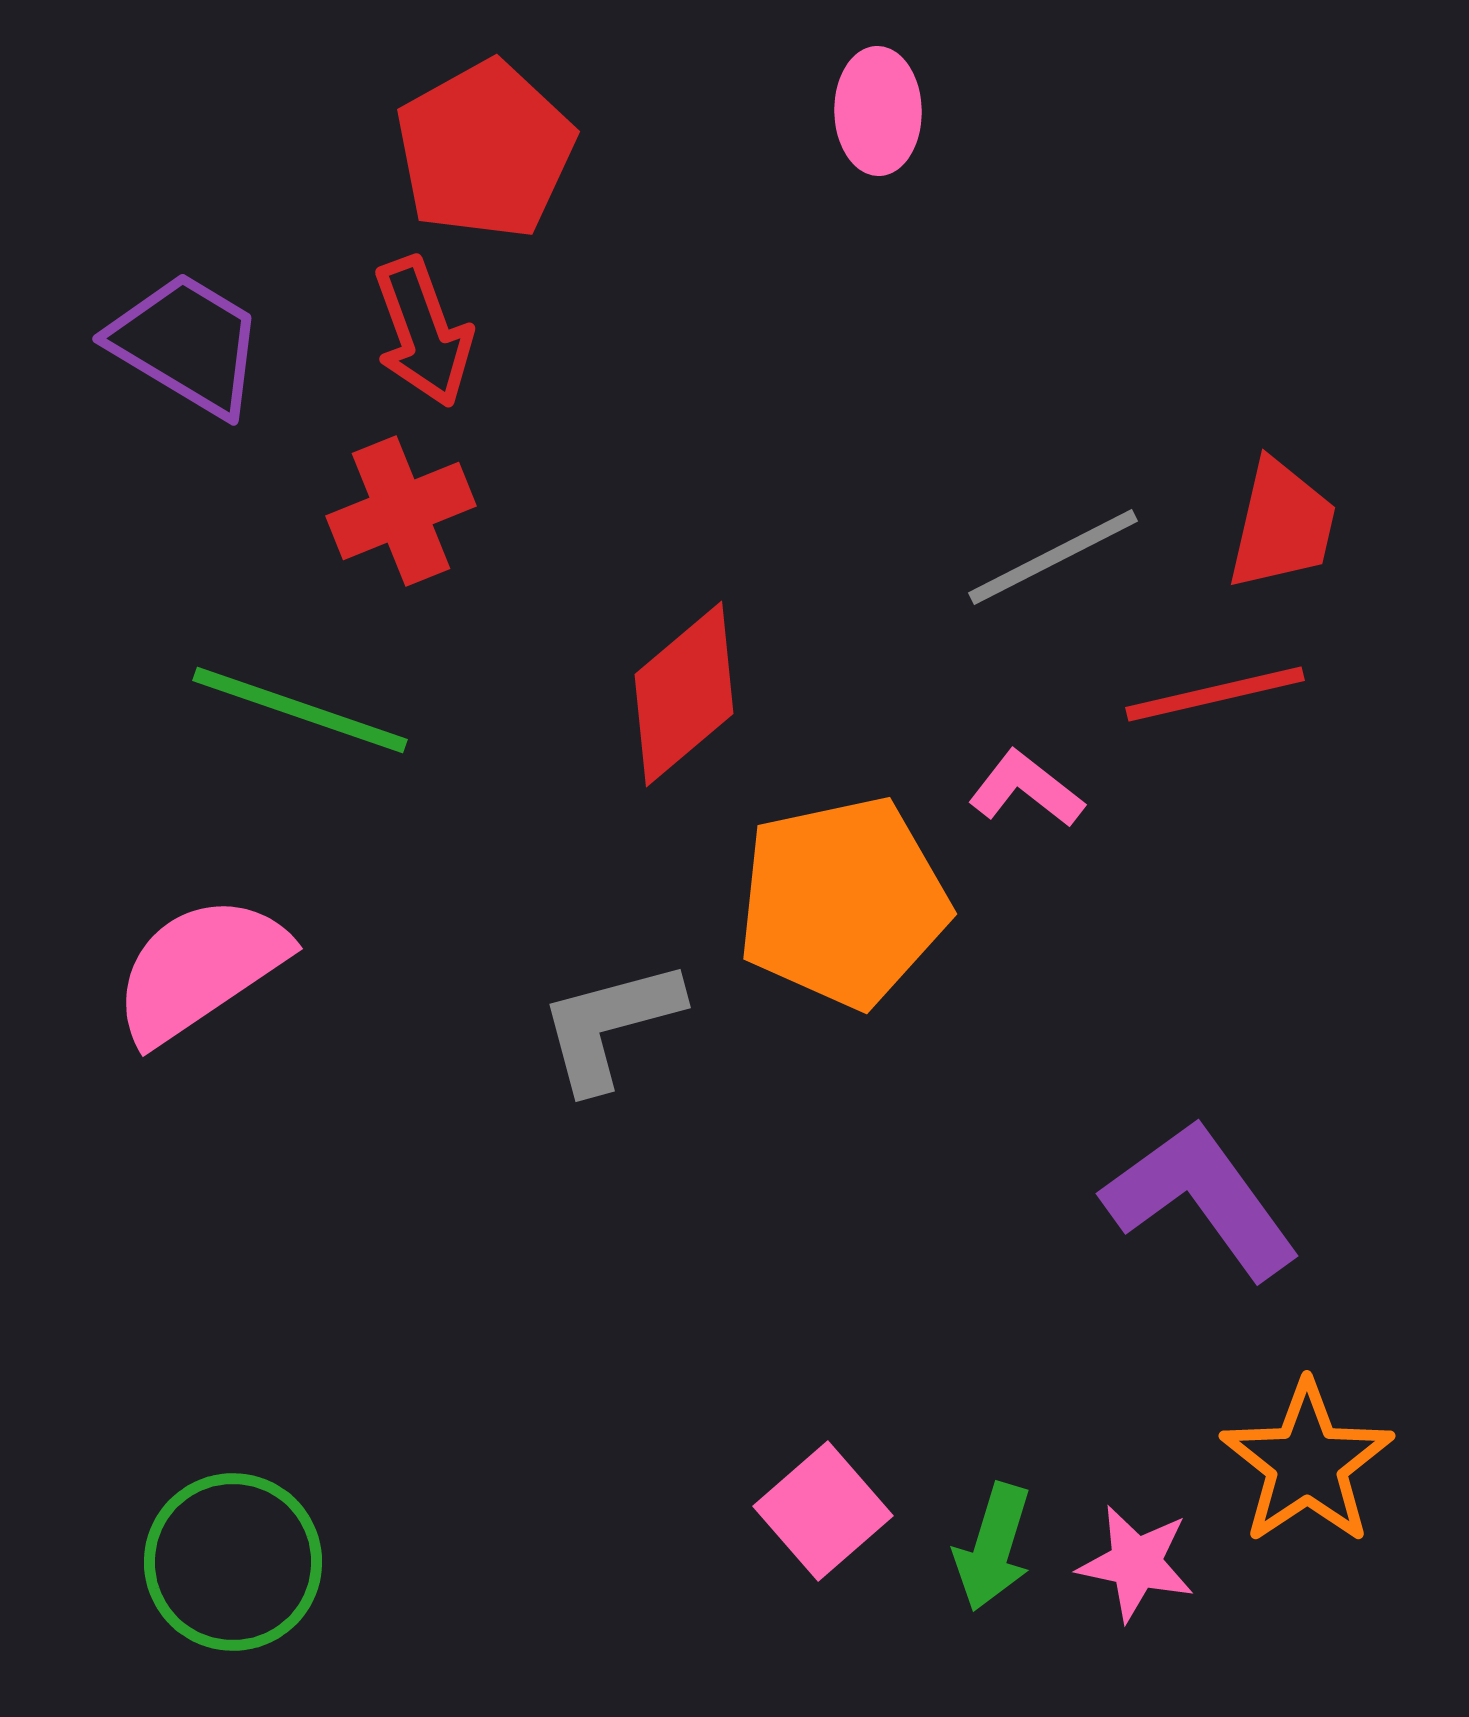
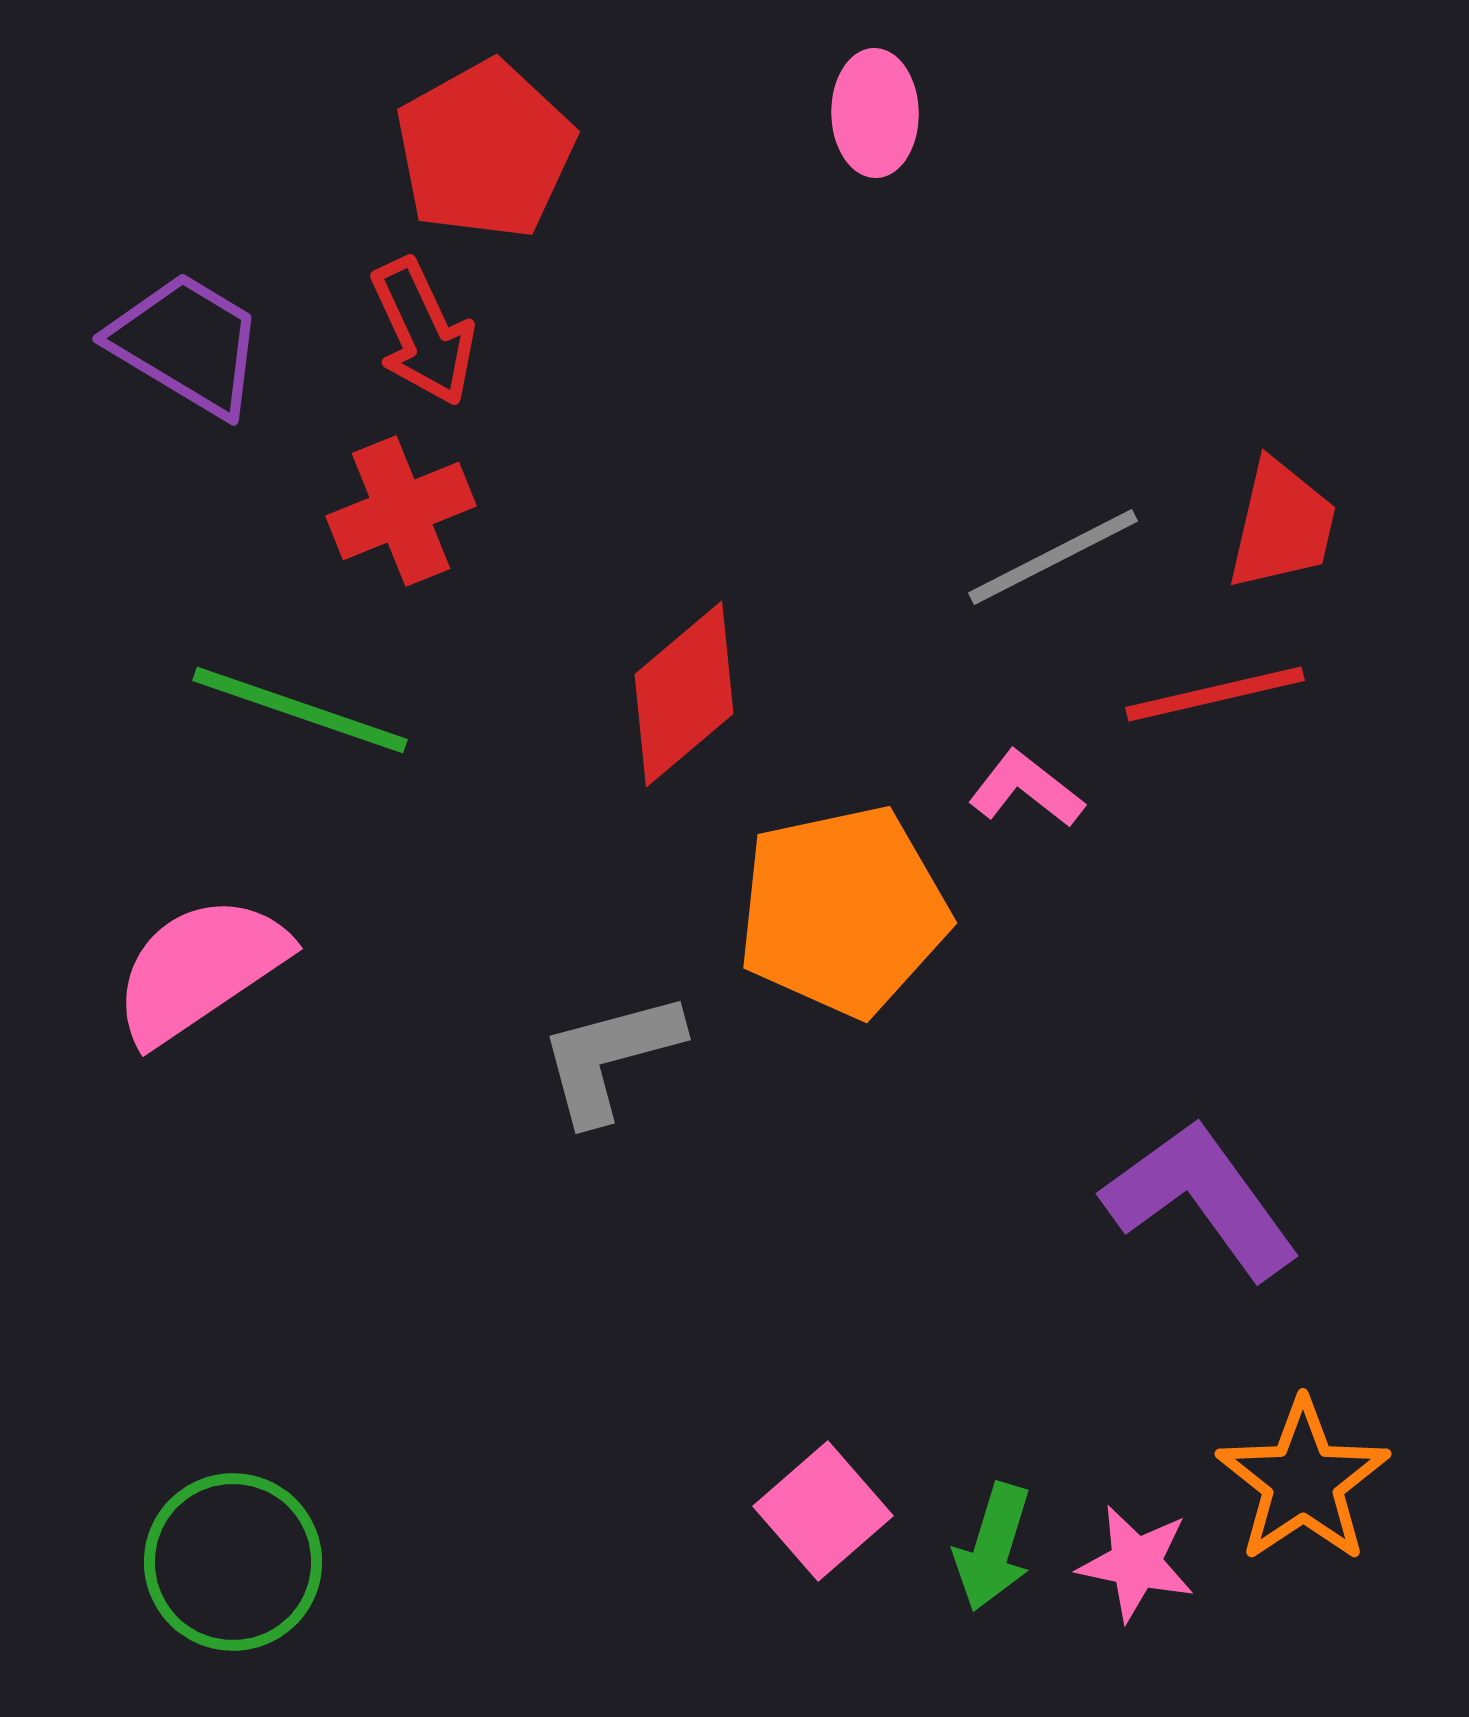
pink ellipse: moved 3 px left, 2 px down
red arrow: rotated 5 degrees counterclockwise
orange pentagon: moved 9 px down
gray L-shape: moved 32 px down
orange star: moved 4 px left, 18 px down
